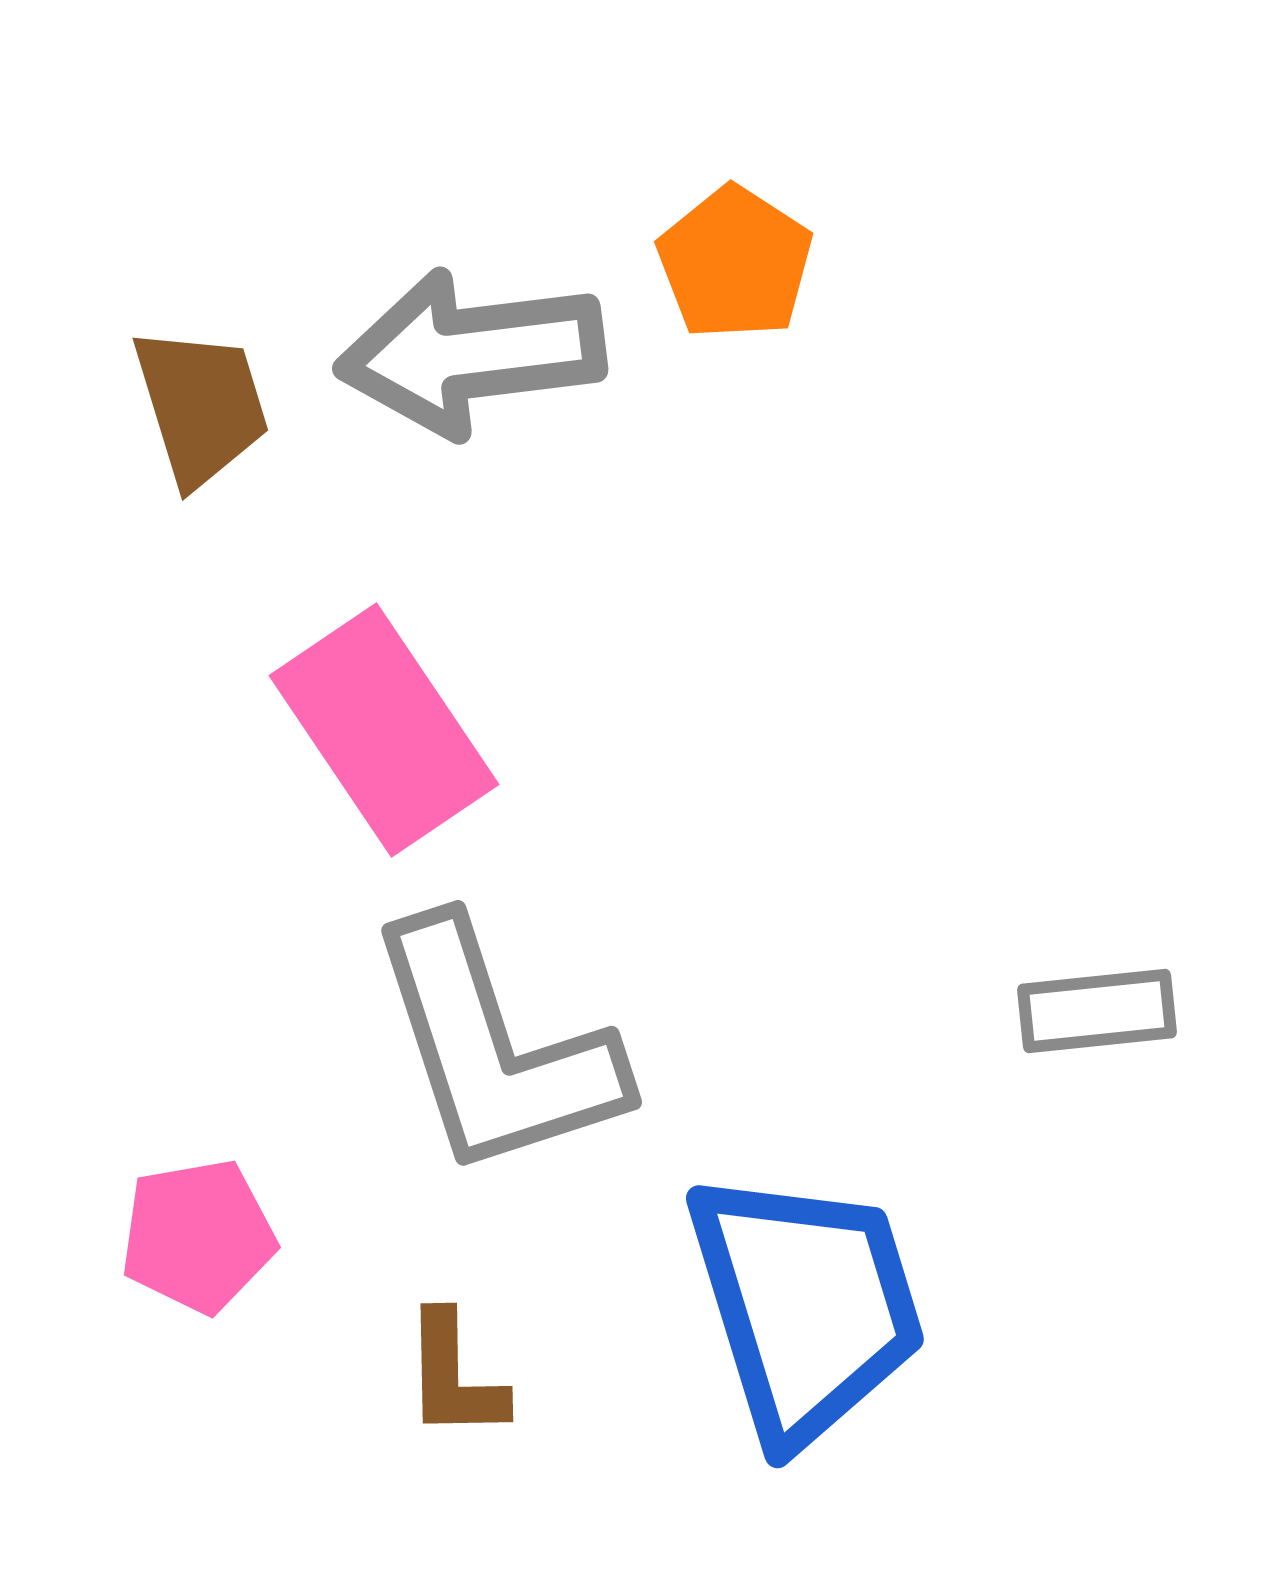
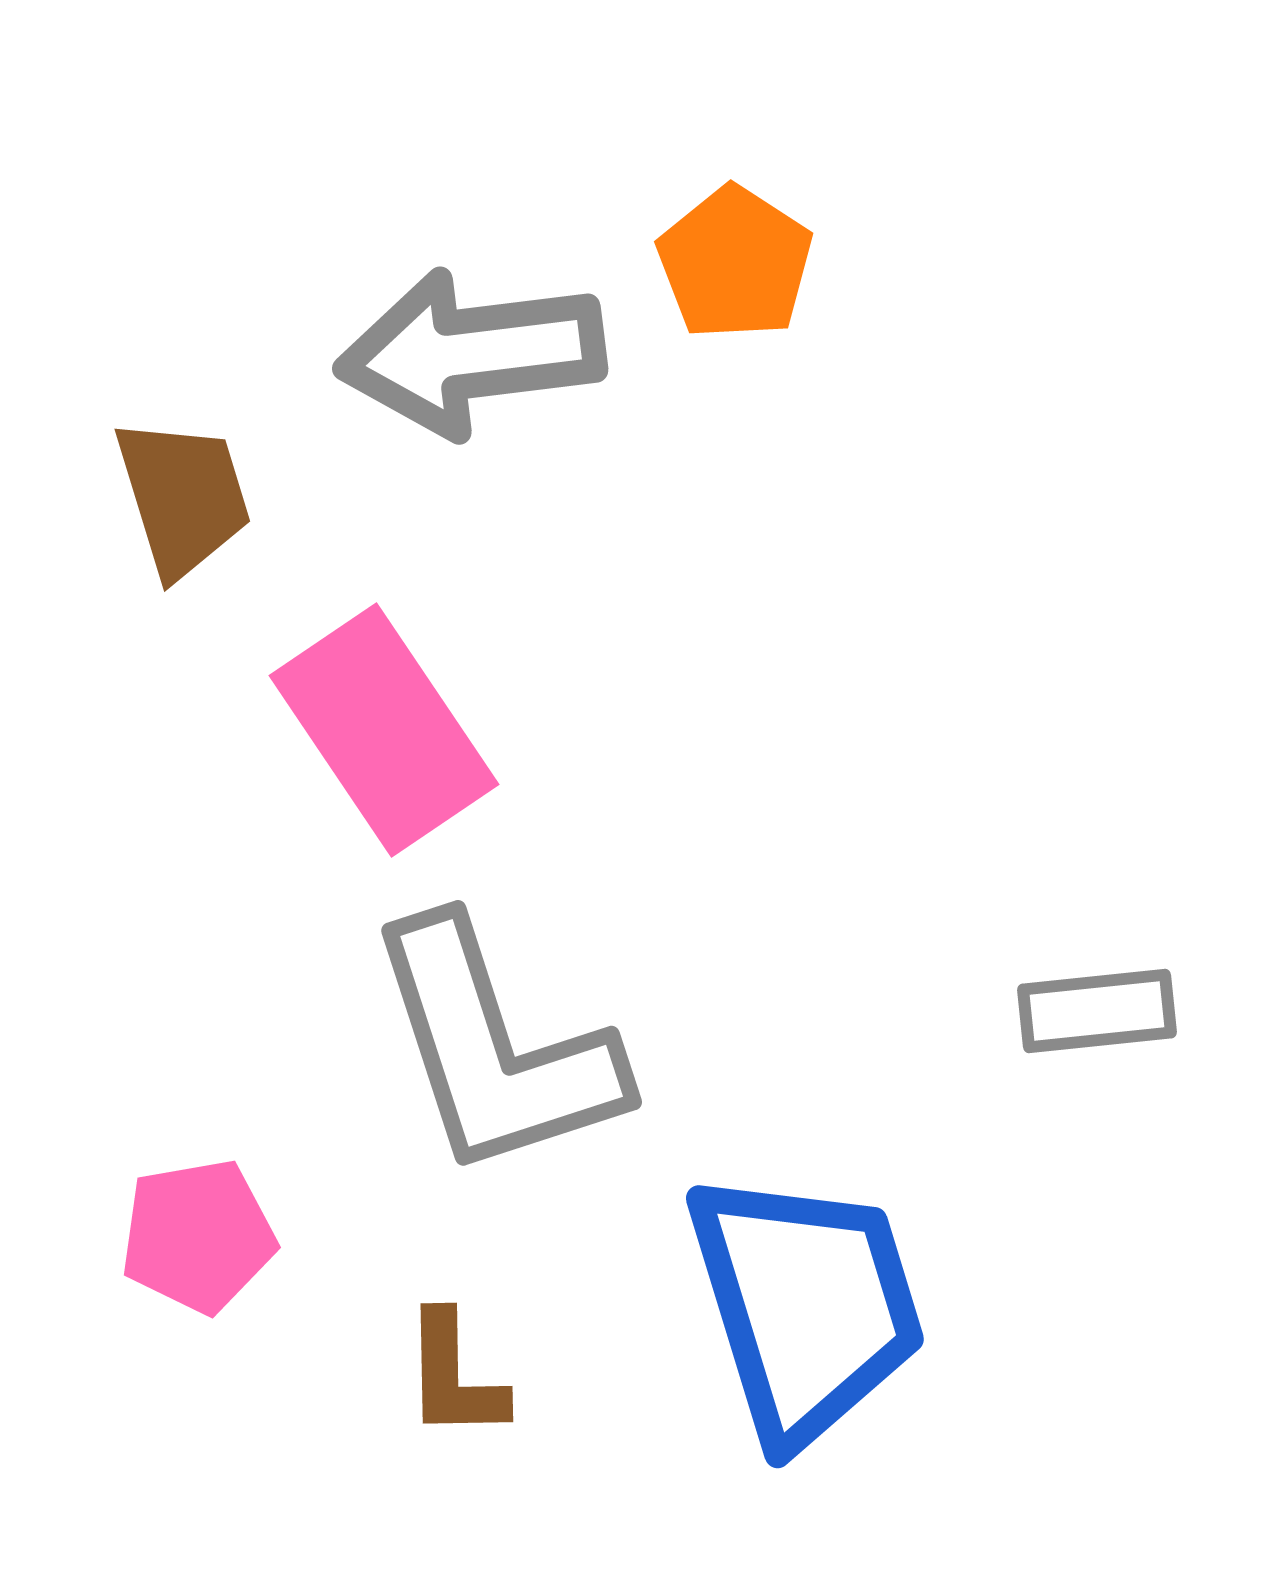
brown trapezoid: moved 18 px left, 91 px down
